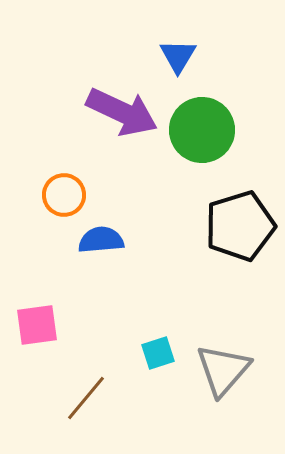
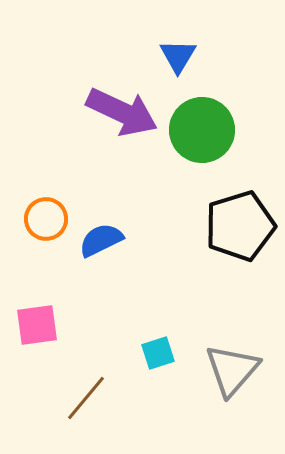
orange circle: moved 18 px left, 24 px down
blue semicircle: rotated 21 degrees counterclockwise
gray triangle: moved 9 px right
